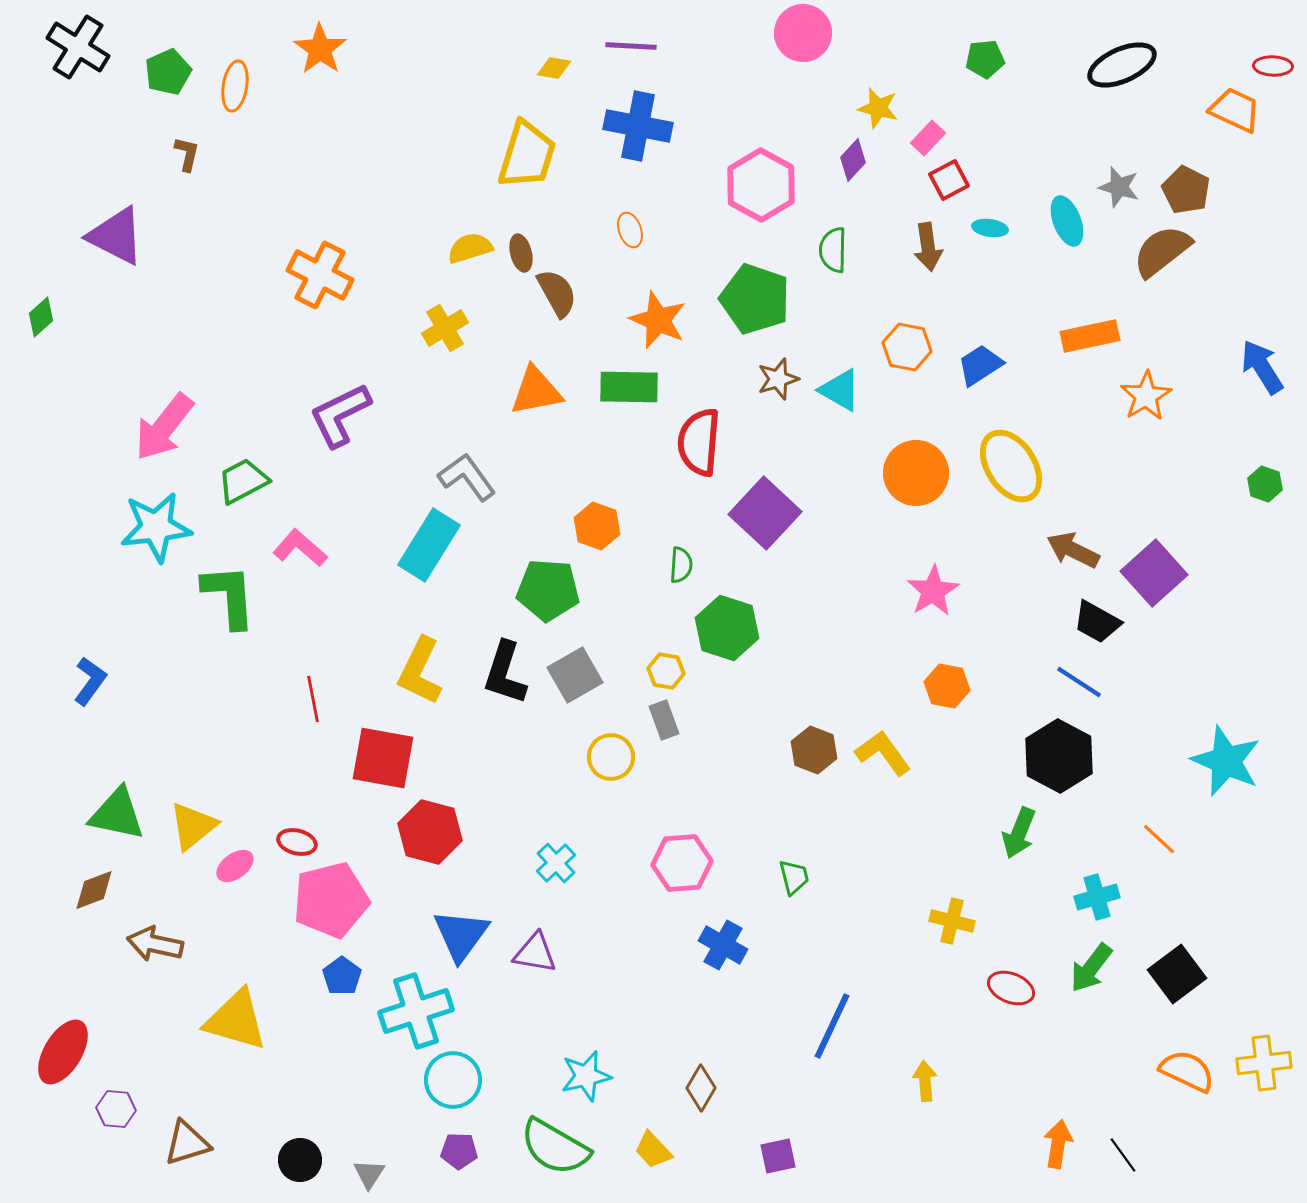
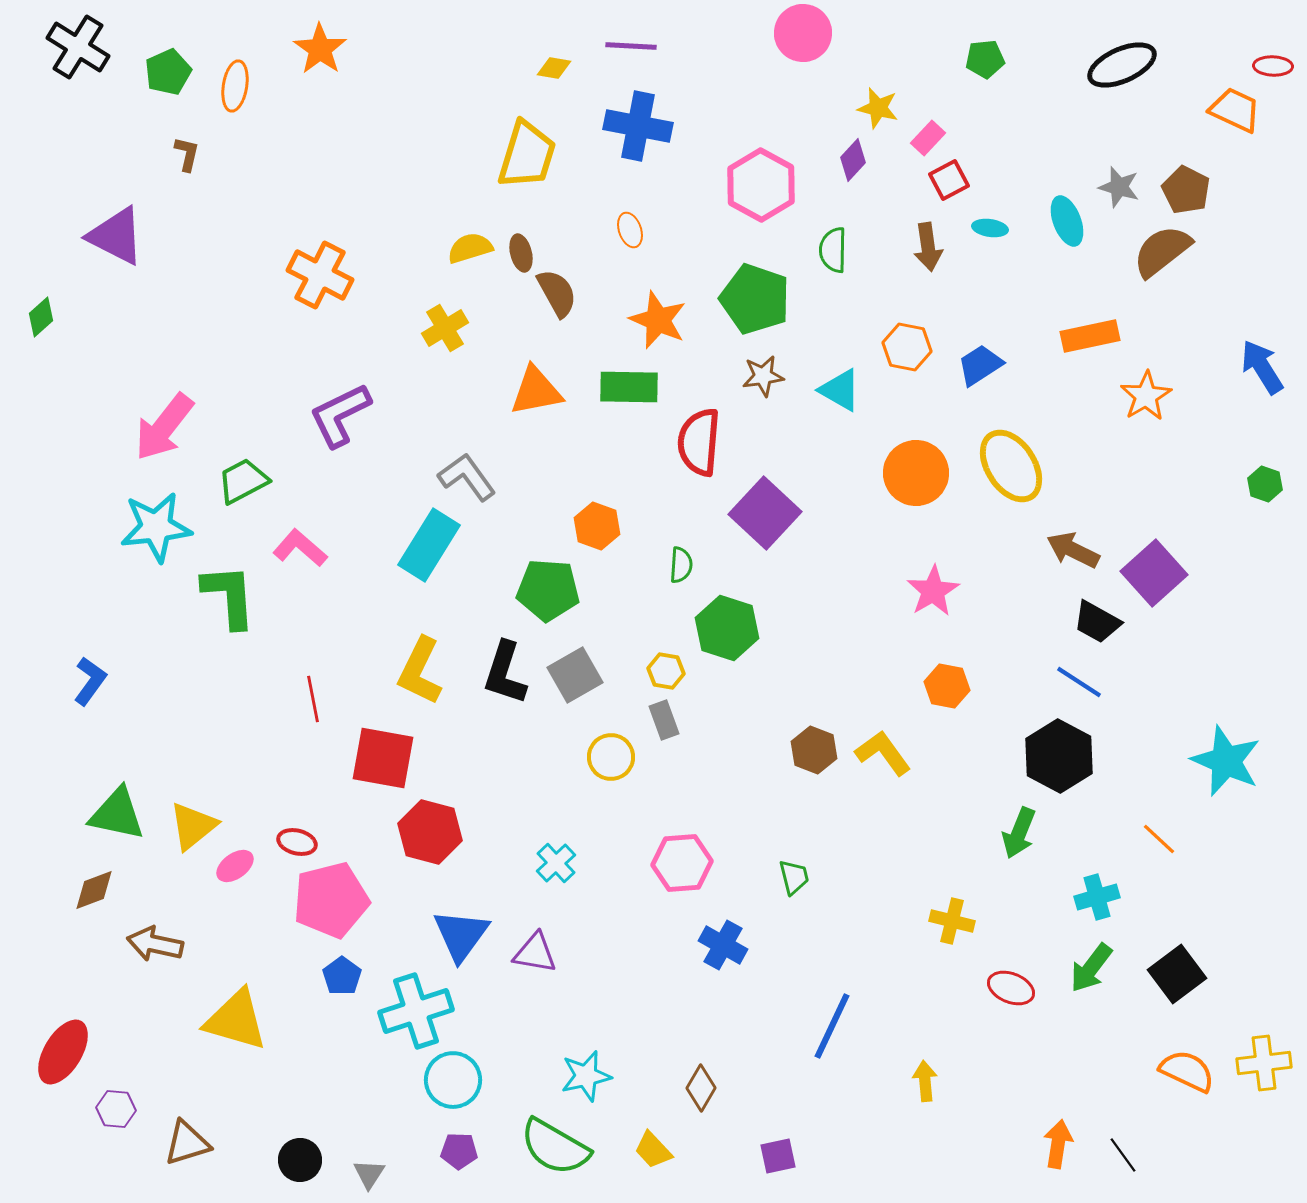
brown star at (778, 379): moved 15 px left, 3 px up; rotated 9 degrees clockwise
